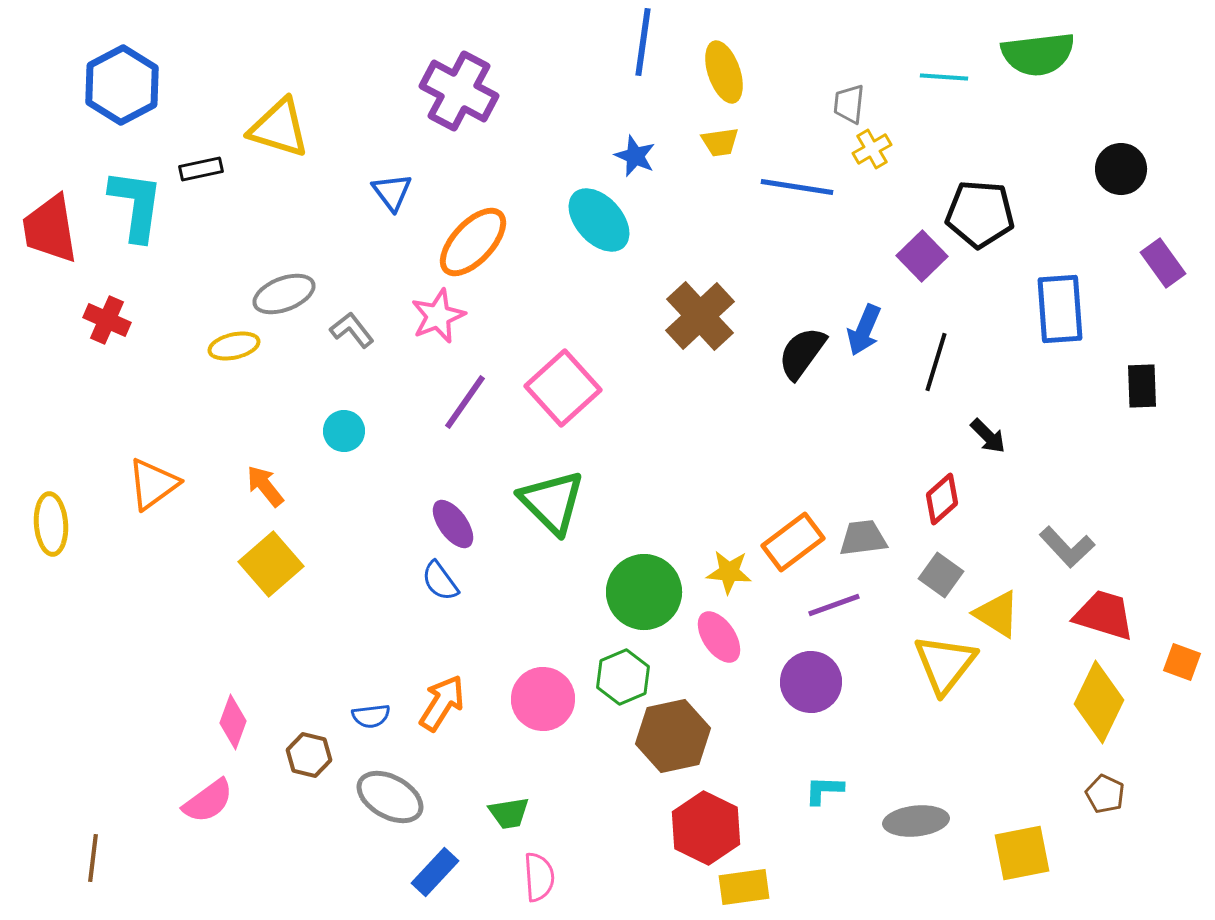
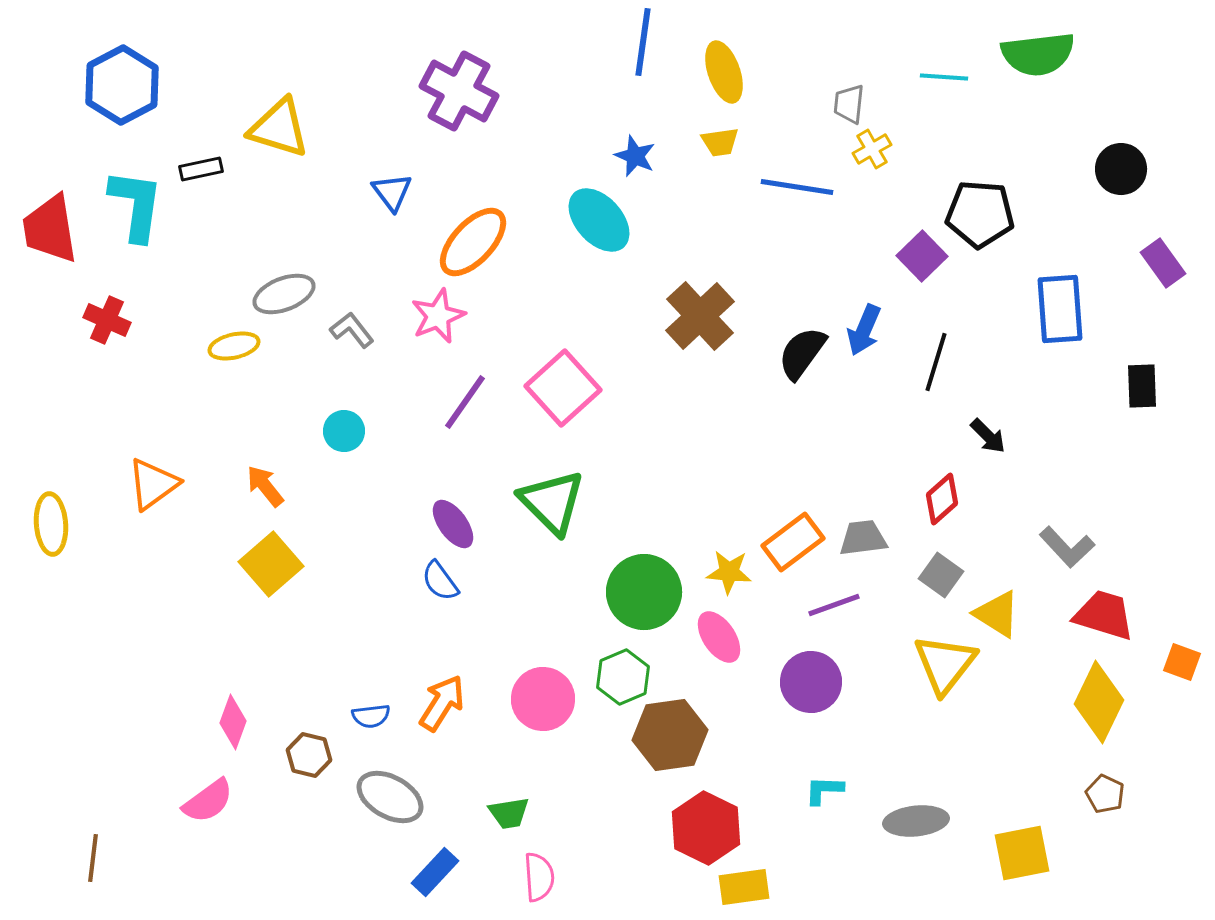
brown hexagon at (673, 736): moved 3 px left, 1 px up; rotated 4 degrees clockwise
